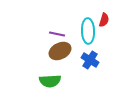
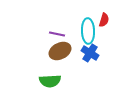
blue cross: moved 7 px up
